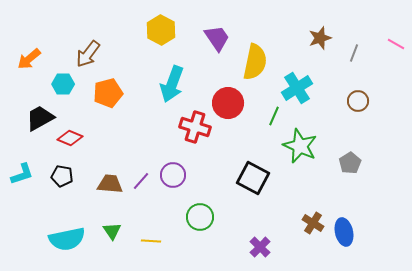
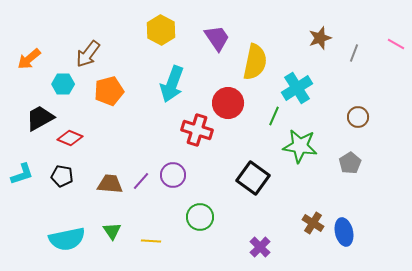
orange pentagon: moved 1 px right, 2 px up
brown circle: moved 16 px down
red cross: moved 2 px right, 3 px down
green star: rotated 16 degrees counterclockwise
black square: rotated 8 degrees clockwise
